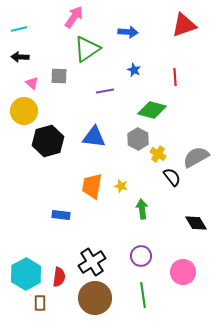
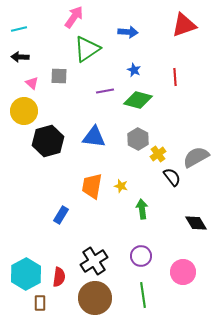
green diamond: moved 14 px left, 10 px up
yellow cross: rotated 21 degrees clockwise
blue rectangle: rotated 66 degrees counterclockwise
black cross: moved 2 px right, 1 px up
